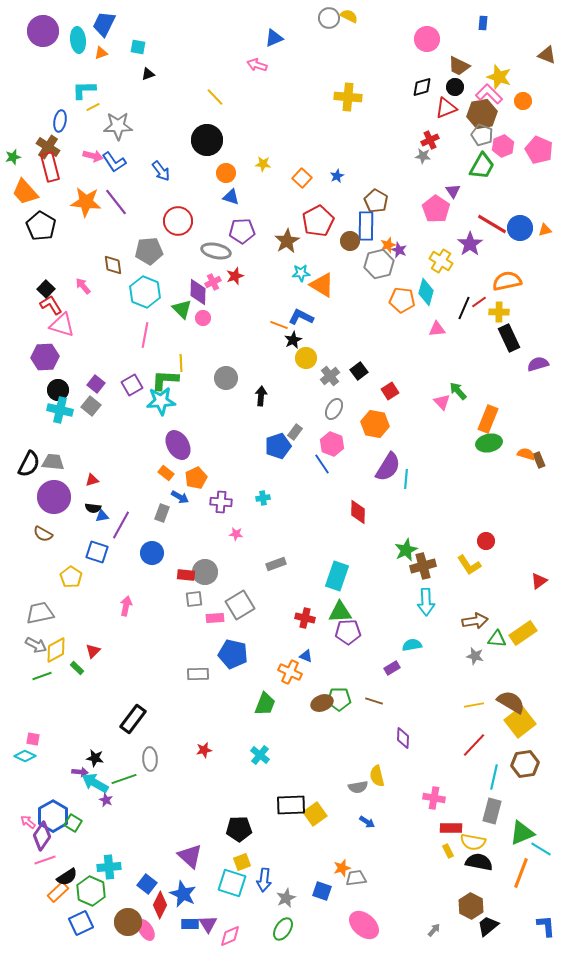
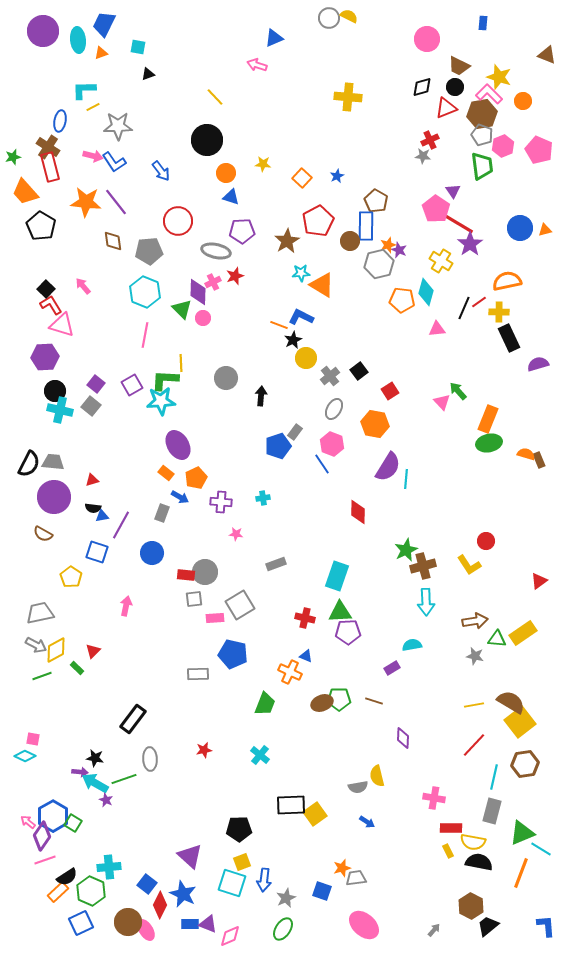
green trapezoid at (482, 166): rotated 36 degrees counterclockwise
red line at (492, 224): moved 33 px left
brown diamond at (113, 265): moved 24 px up
black circle at (58, 390): moved 3 px left, 1 px down
purple triangle at (208, 924): rotated 36 degrees counterclockwise
